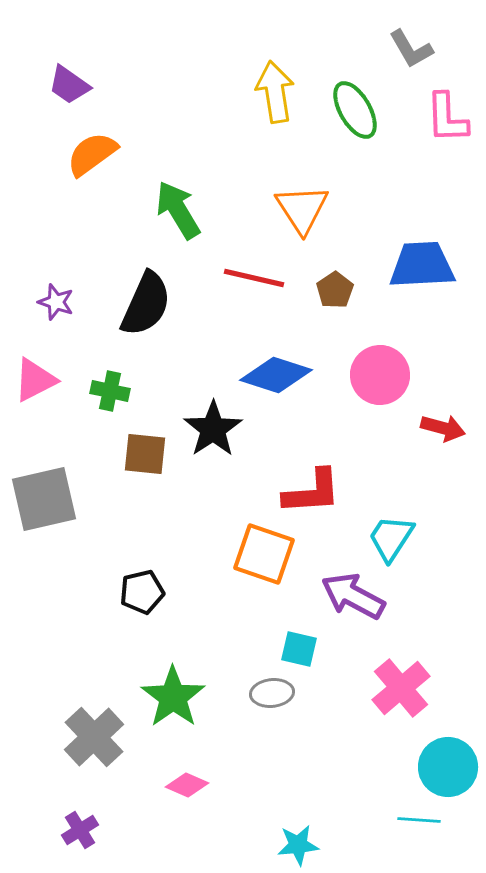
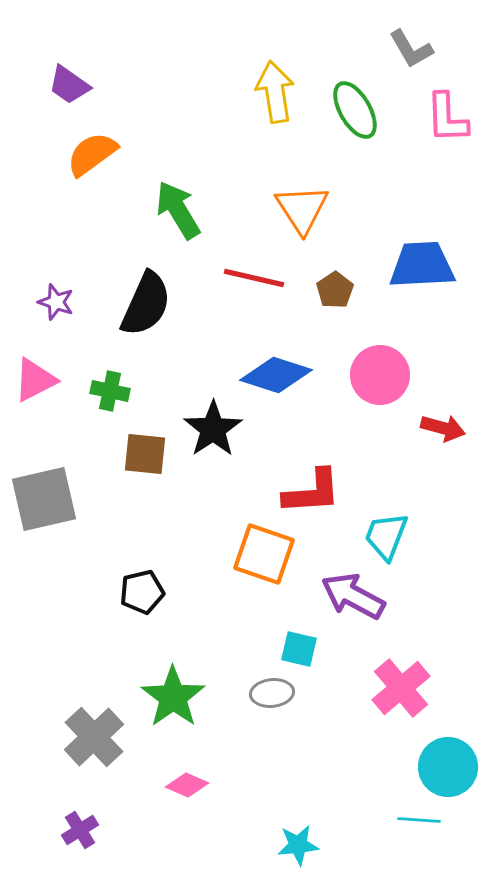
cyan trapezoid: moved 5 px left, 2 px up; rotated 12 degrees counterclockwise
